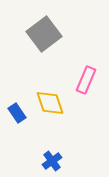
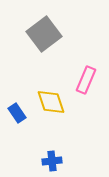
yellow diamond: moved 1 px right, 1 px up
blue cross: rotated 30 degrees clockwise
